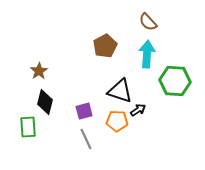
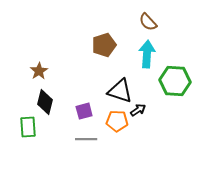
brown pentagon: moved 1 px left, 1 px up; rotated 10 degrees clockwise
gray line: rotated 65 degrees counterclockwise
